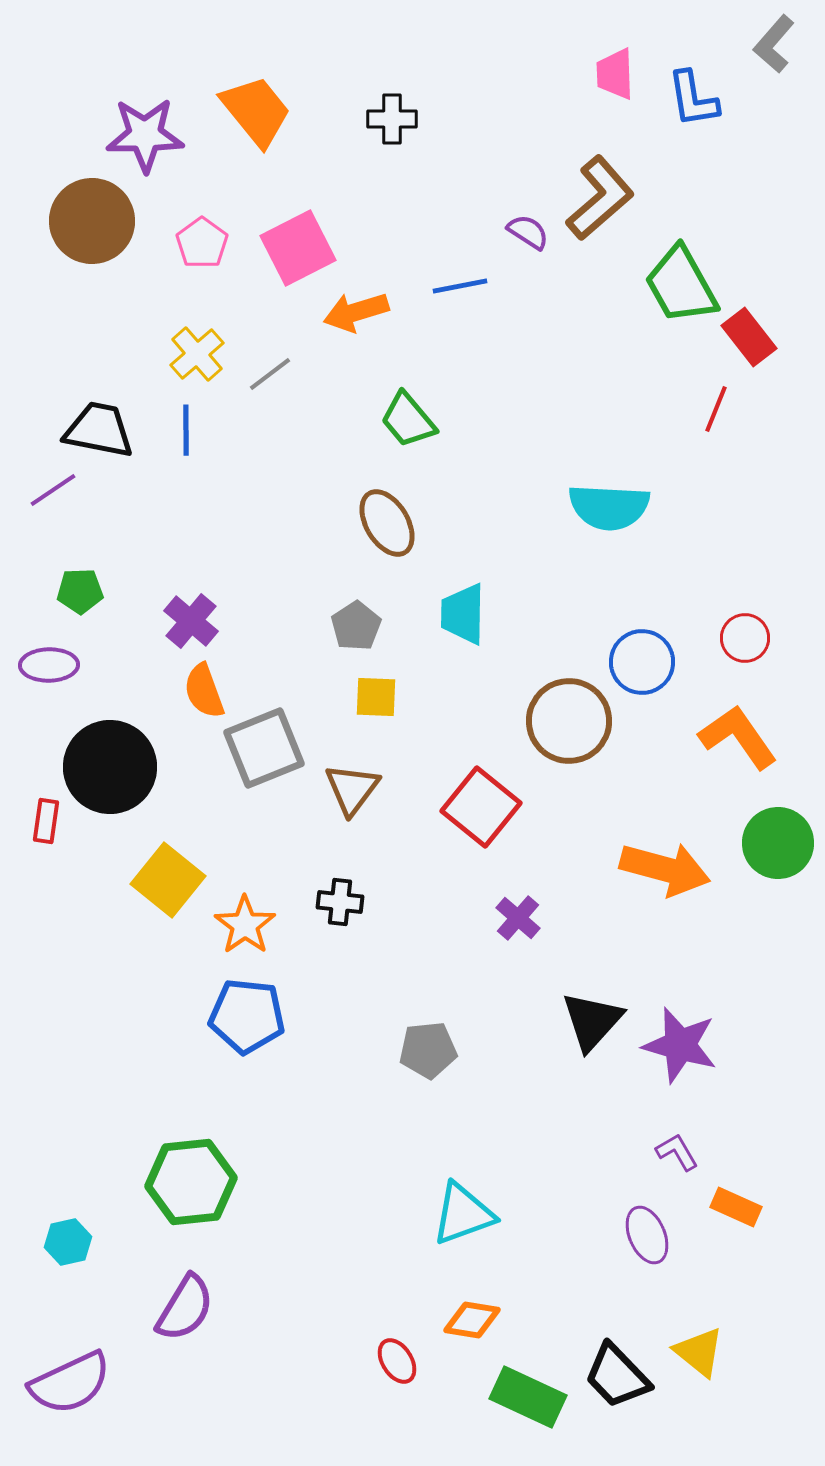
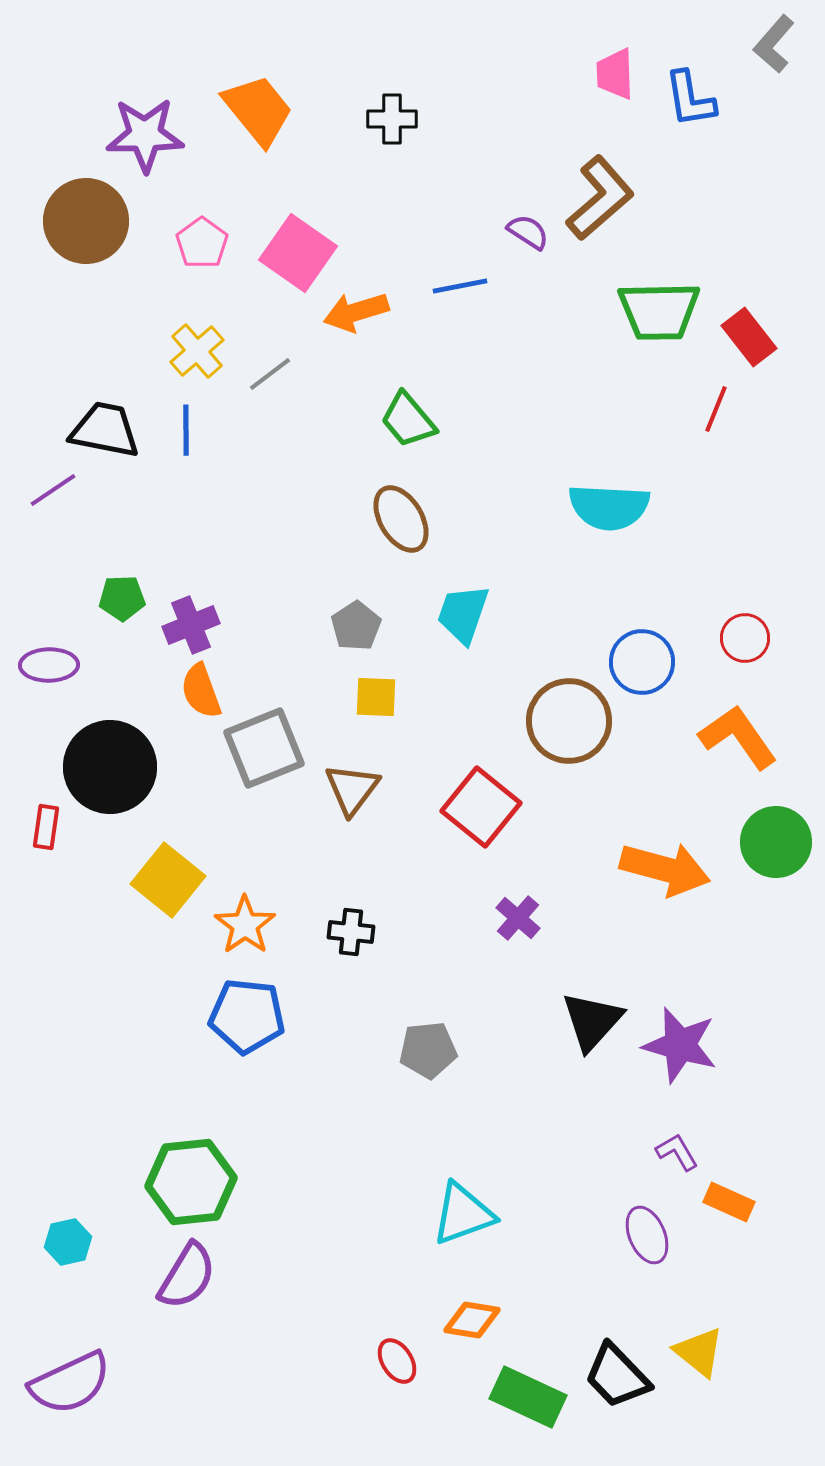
blue L-shape at (693, 99): moved 3 px left
orange trapezoid at (256, 111): moved 2 px right, 1 px up
brown circle at (92, 221): moved 6 px left
pink square at (298, 248): moved 5 px down; rotated 28 degrees counterclockwise
green trapezoid at (681, 285): moved 22 px left, 26 px down; rotated 62 degrees counterclockwise
yellow cross at (197, 354): moved 3 px up
black trapezoid at (99, 430): moved 6 px right
brown ellipse at (387, 523): moved 14 px right, 4 px up
green pentagon at (80, 591): moved 42 px right, 7 px down
cyan trapezoid at (463, 614): rotated 18 degrees clockwise
purple cross at (191, 621): moved 4 px down; rotated 28 degrees clockwise
orange semicircle at (204, 691): moved 3 px left
red rectangle at (46, 821): moved 6 px down
green circle at (778, 843): moved 2 px left, 1 px up
black cross at (340, 902): moved 11 px right, 30 px down
orange rectangle at (736, 1207): moved 7 px left, 5 px up
purple semicircle at (185, 1308): moved 2 px right, 32 px up
